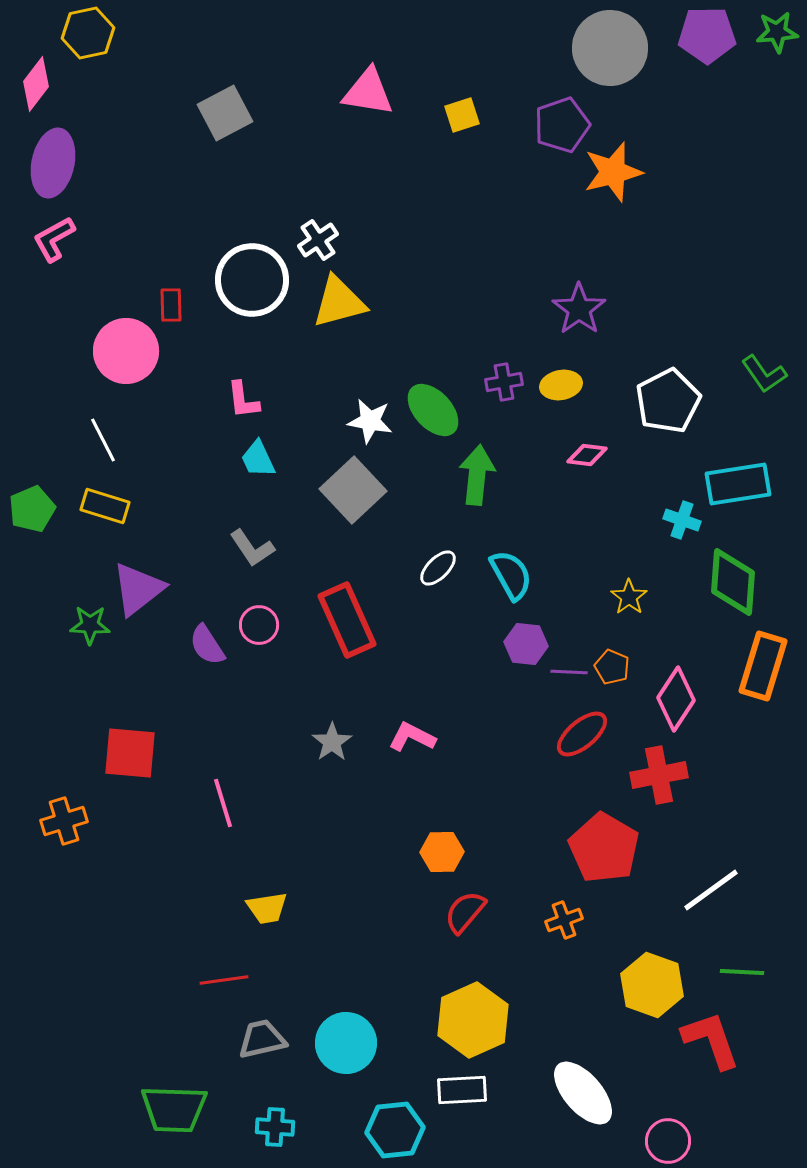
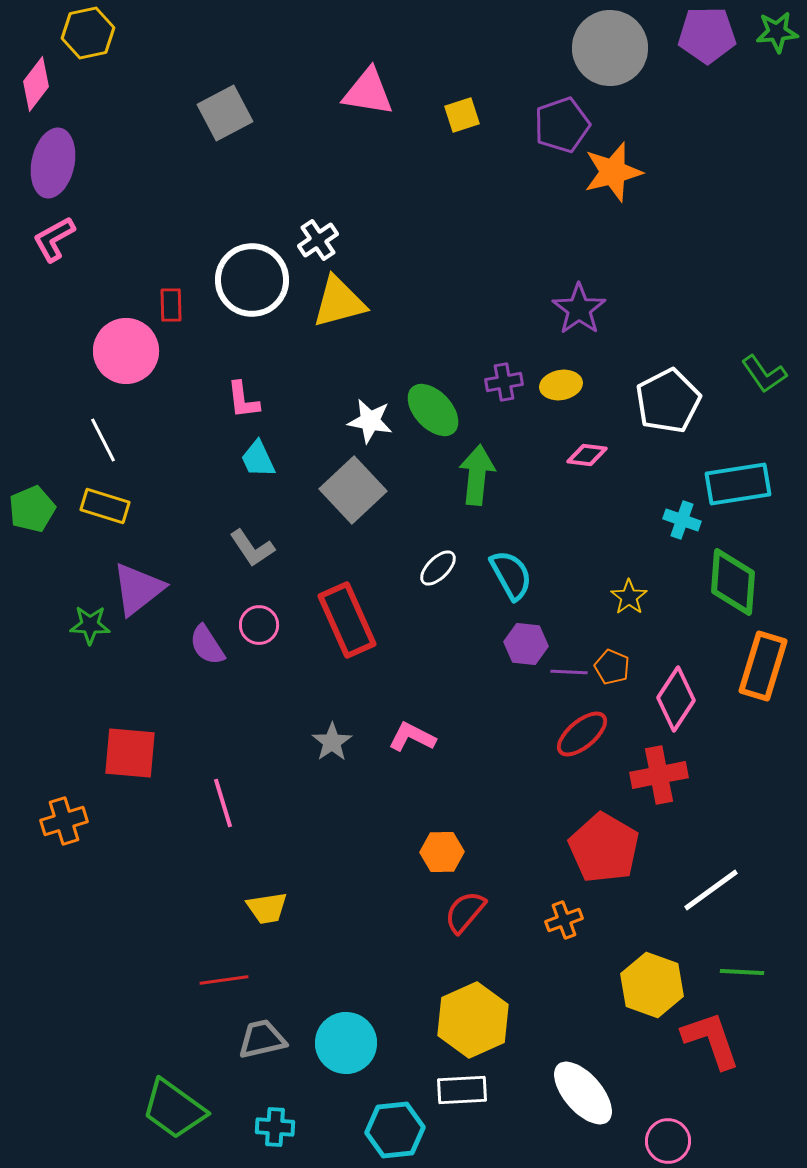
green trapezoid at (174, 1109): rotated 34 degrees clockwise
